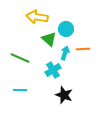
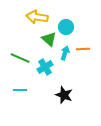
cyan circle: moved 2 px up
cyan cross: moved 8 px left, 3 px up
